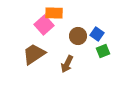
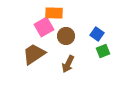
pink square: moved 2 px down; rotated 12 degrees clockwise
brown circle: moved 12 px left
brown arrow: moved 1 px right
